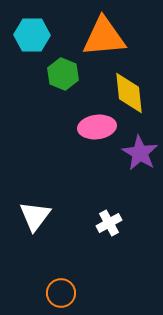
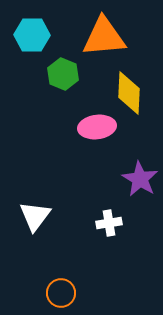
yellow diamond: rotated 9 degrees clockwise
purple star: moved 26 px down
white cross: rotated 20 degrees clockwise
